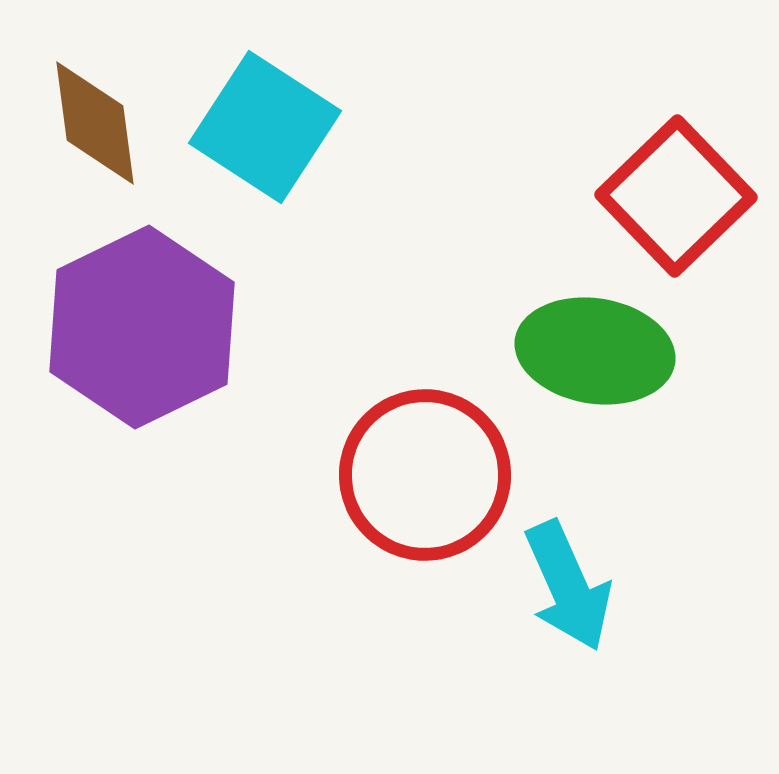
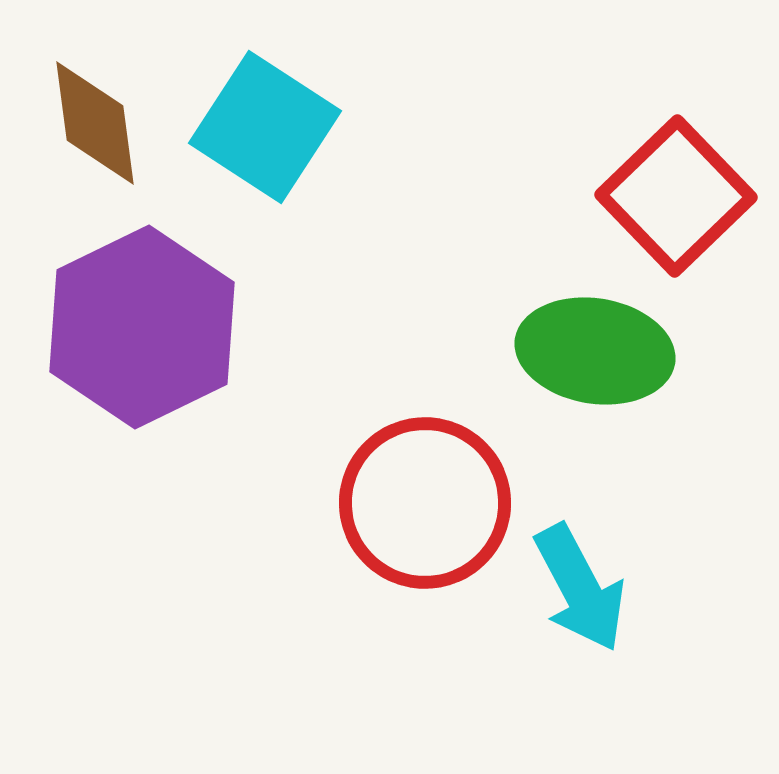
red circle: moved 28 px down
cyan arrow: moved 12 px right, 2 px down; rotated 4 degrees counterclockwise
